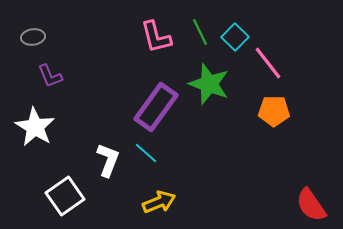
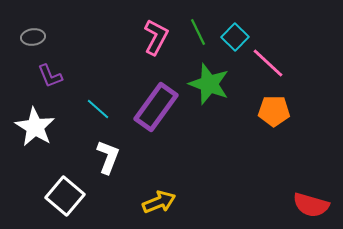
green line: moved 2 px left
pink L-shape: rotated 138 degrees counterclockwise
pink line: rotated 9 degrees counterclockwise
cyan line: moved 48 px left, 44 px up
white L-shape: moved 3 px up
white square: rotated 15 degrees counterclockwise
red semicircle: rotated 39 degrees counterclockwise
